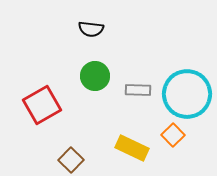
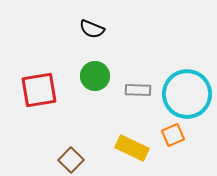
black semicircle: moved 1 px right; rotated 15 degrees clockwise
red square: moved 3 px left, 15 px up; rotated 21 degrees clockwise
orange square: rotated 20 degrees clockwise
